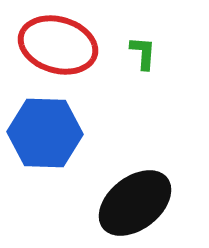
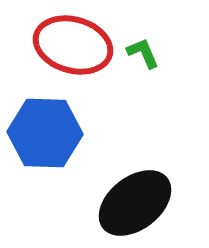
red ellipse: moved 15 px right
green L-shape: rotated 27 degrees counterclockwise
